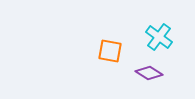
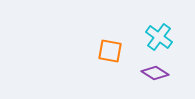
purple diamond: moved 6 px right
